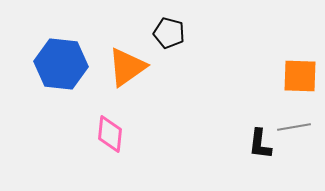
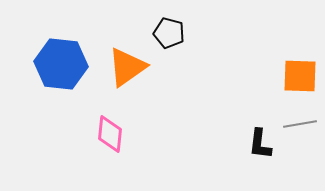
gray line: moved 6 px right, 3 px up
